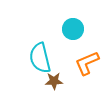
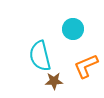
cyan semicircle: moved 2 px up
orange L-shape: moved 1 px left, 3 px down
